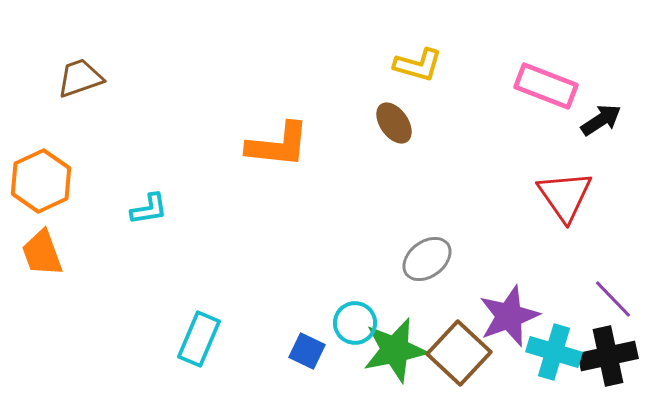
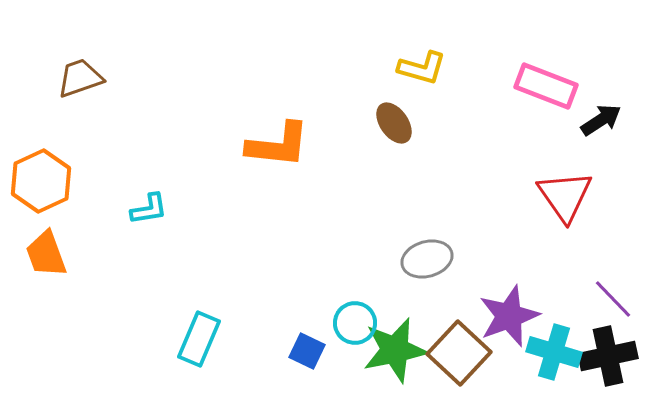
yellow L-shape: moved 4 px right, 3 px down
orange trapezoid: moved 4 px right, 1 px down
gray ellipse: rotated 21 degrees clockwise
